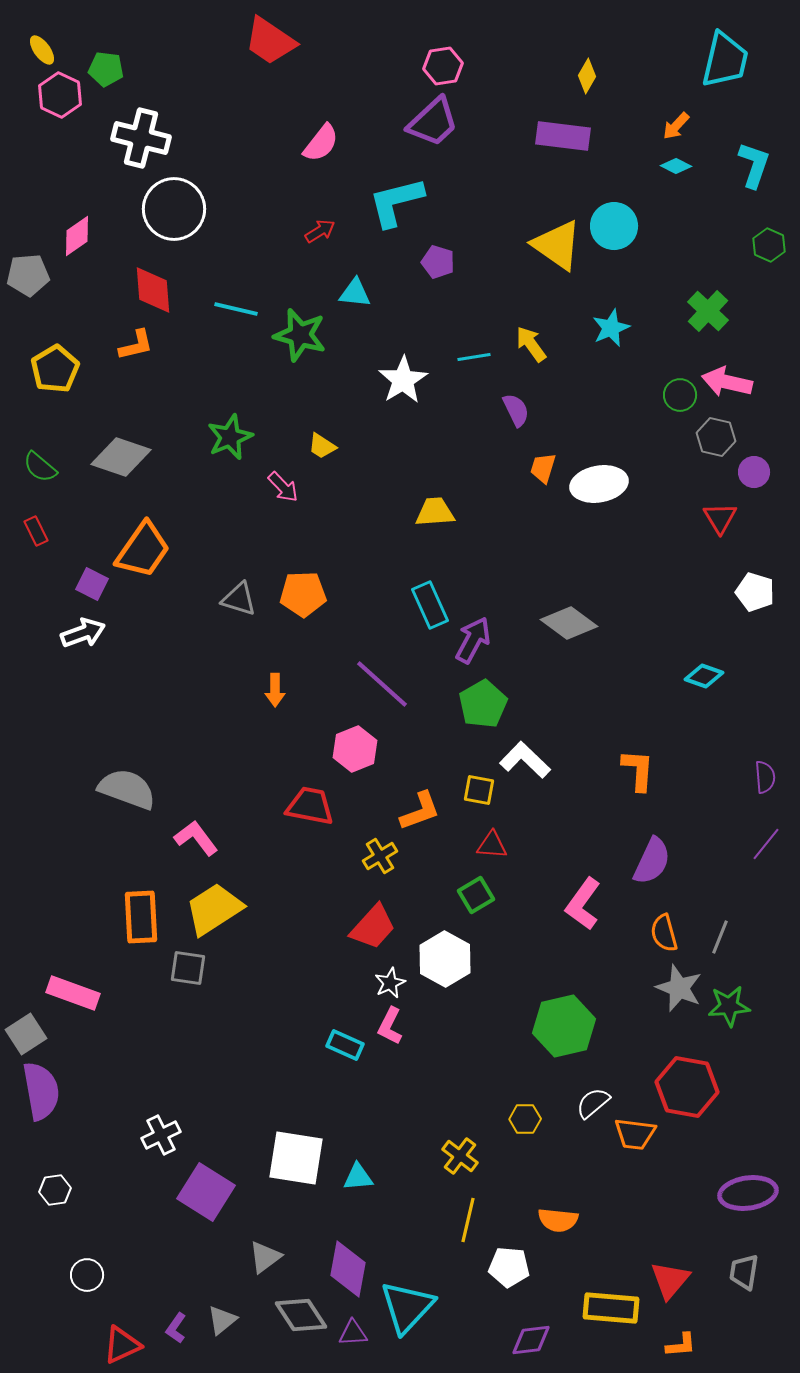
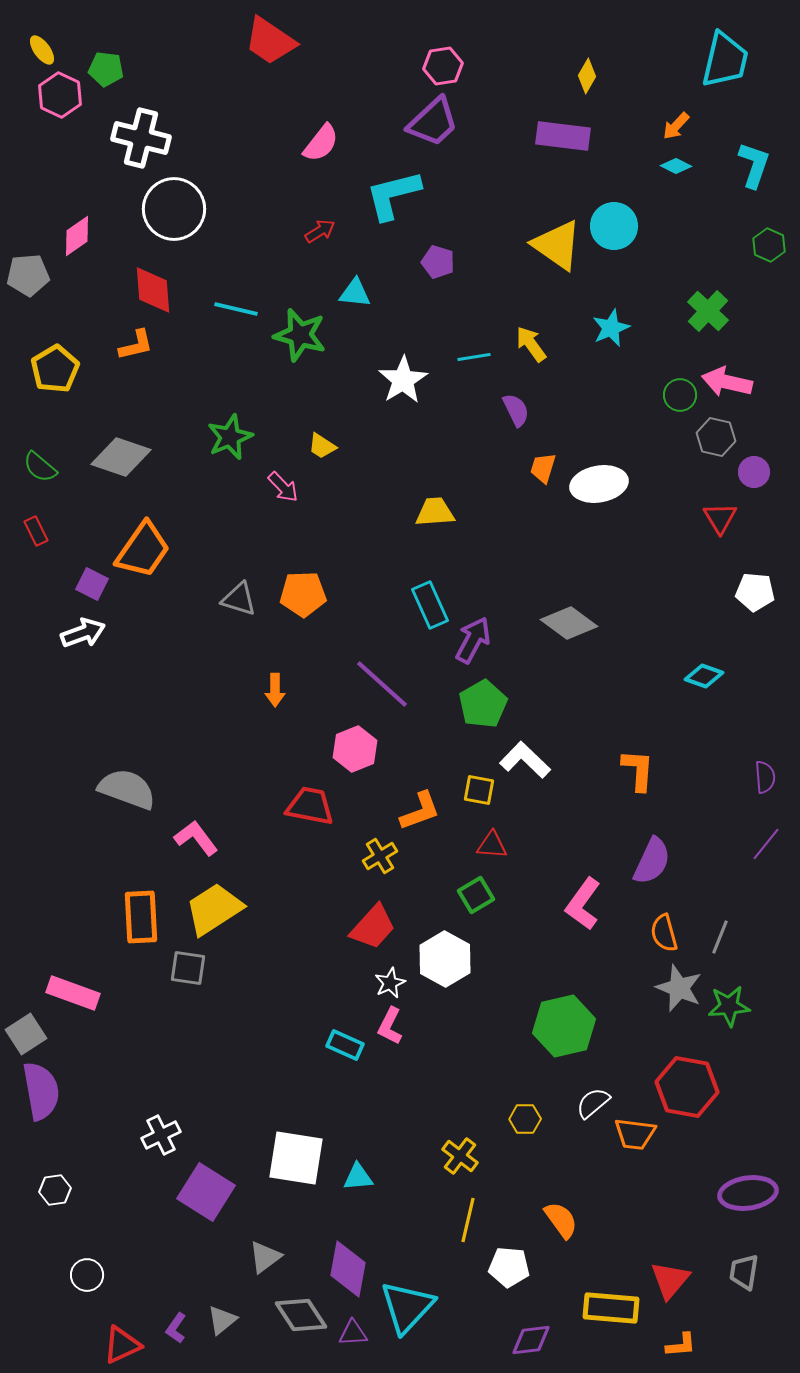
cyan L-shape at (396, 202): moved 3 px left, 7 px up
white pentagon at (755, 592): rotated 12 degrees counterclockwise
orange semicircle at (558, 1220): moved 3 px right; rotated 132 degrees counterclockwise
